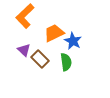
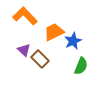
orange L-shape: rotated 90 degrees clockwise
orange trapezoid: moved 1 px up
blue star: rotated 18 degrees clockwise
green semicircle: moved 15 px right, 4 px down; rotated 30 degrees clockwise
